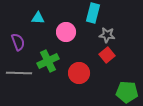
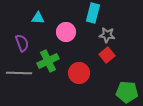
purple semicircle: moved 4 px right, 1 px down
